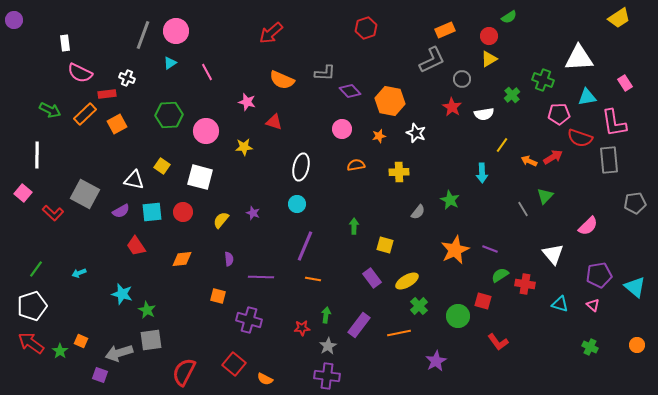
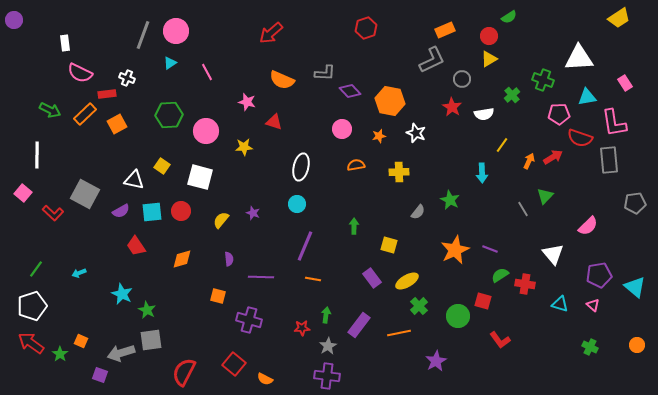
orange arrow at (529, 161): rotated 91 degrees clockwise
red circle at (183, 212): moved 2 px left, 1 px up
yellow square at (385, 245): moved 4 px right
orange diamond at (182, 259): rotated 10 degrees counterclockwise
cyan star at (122, 294): rotated 10 degrees clockwise
red L-shape at (498, 342): moved 2 px right, 2 px up
green star at (60, 351): moved 3 px down
gray arrow at (119, 353): moved 2 px right
